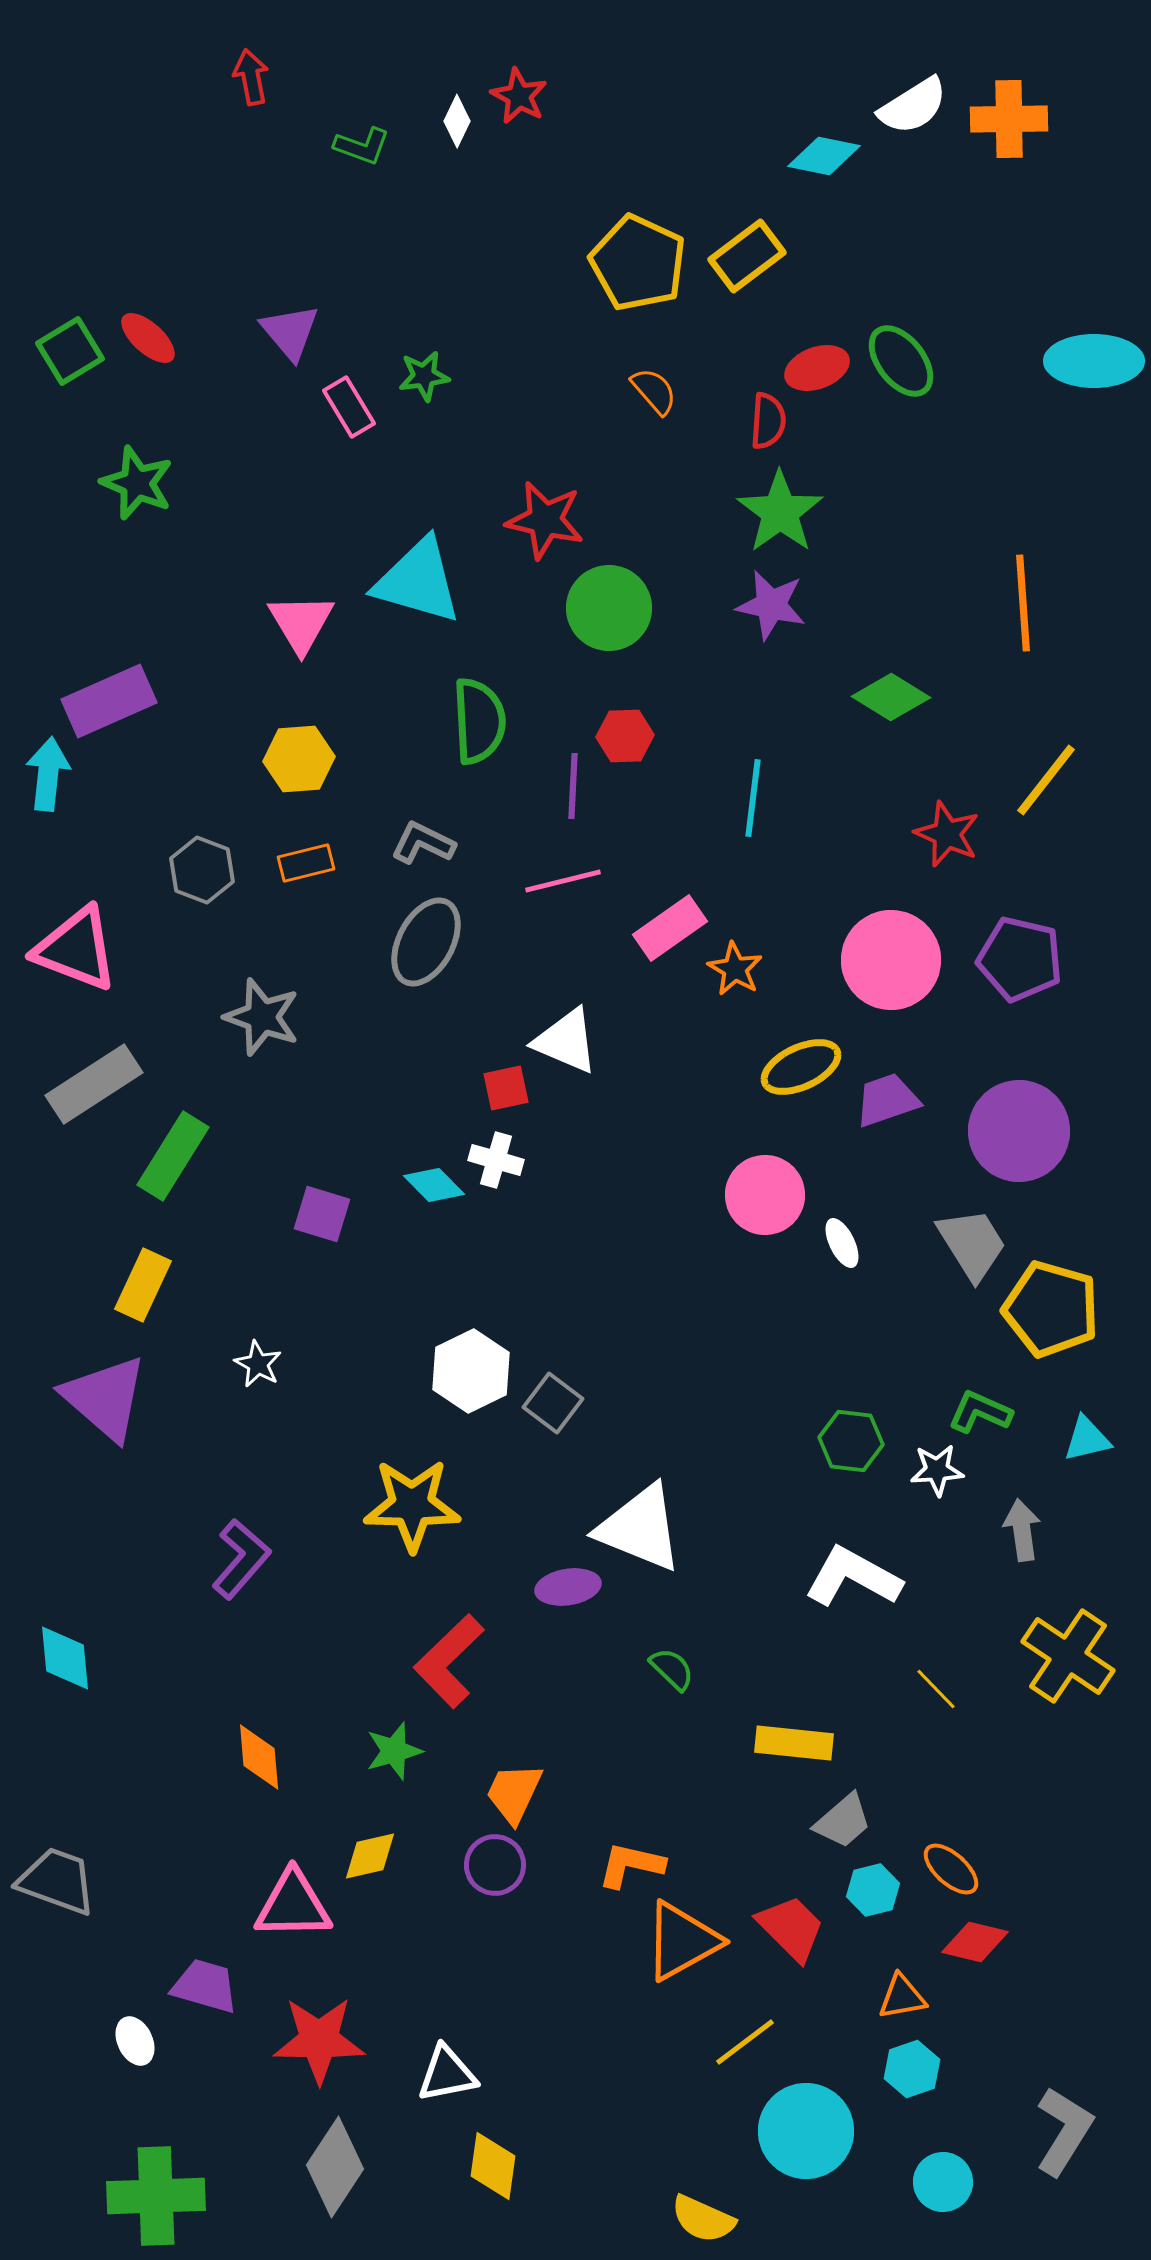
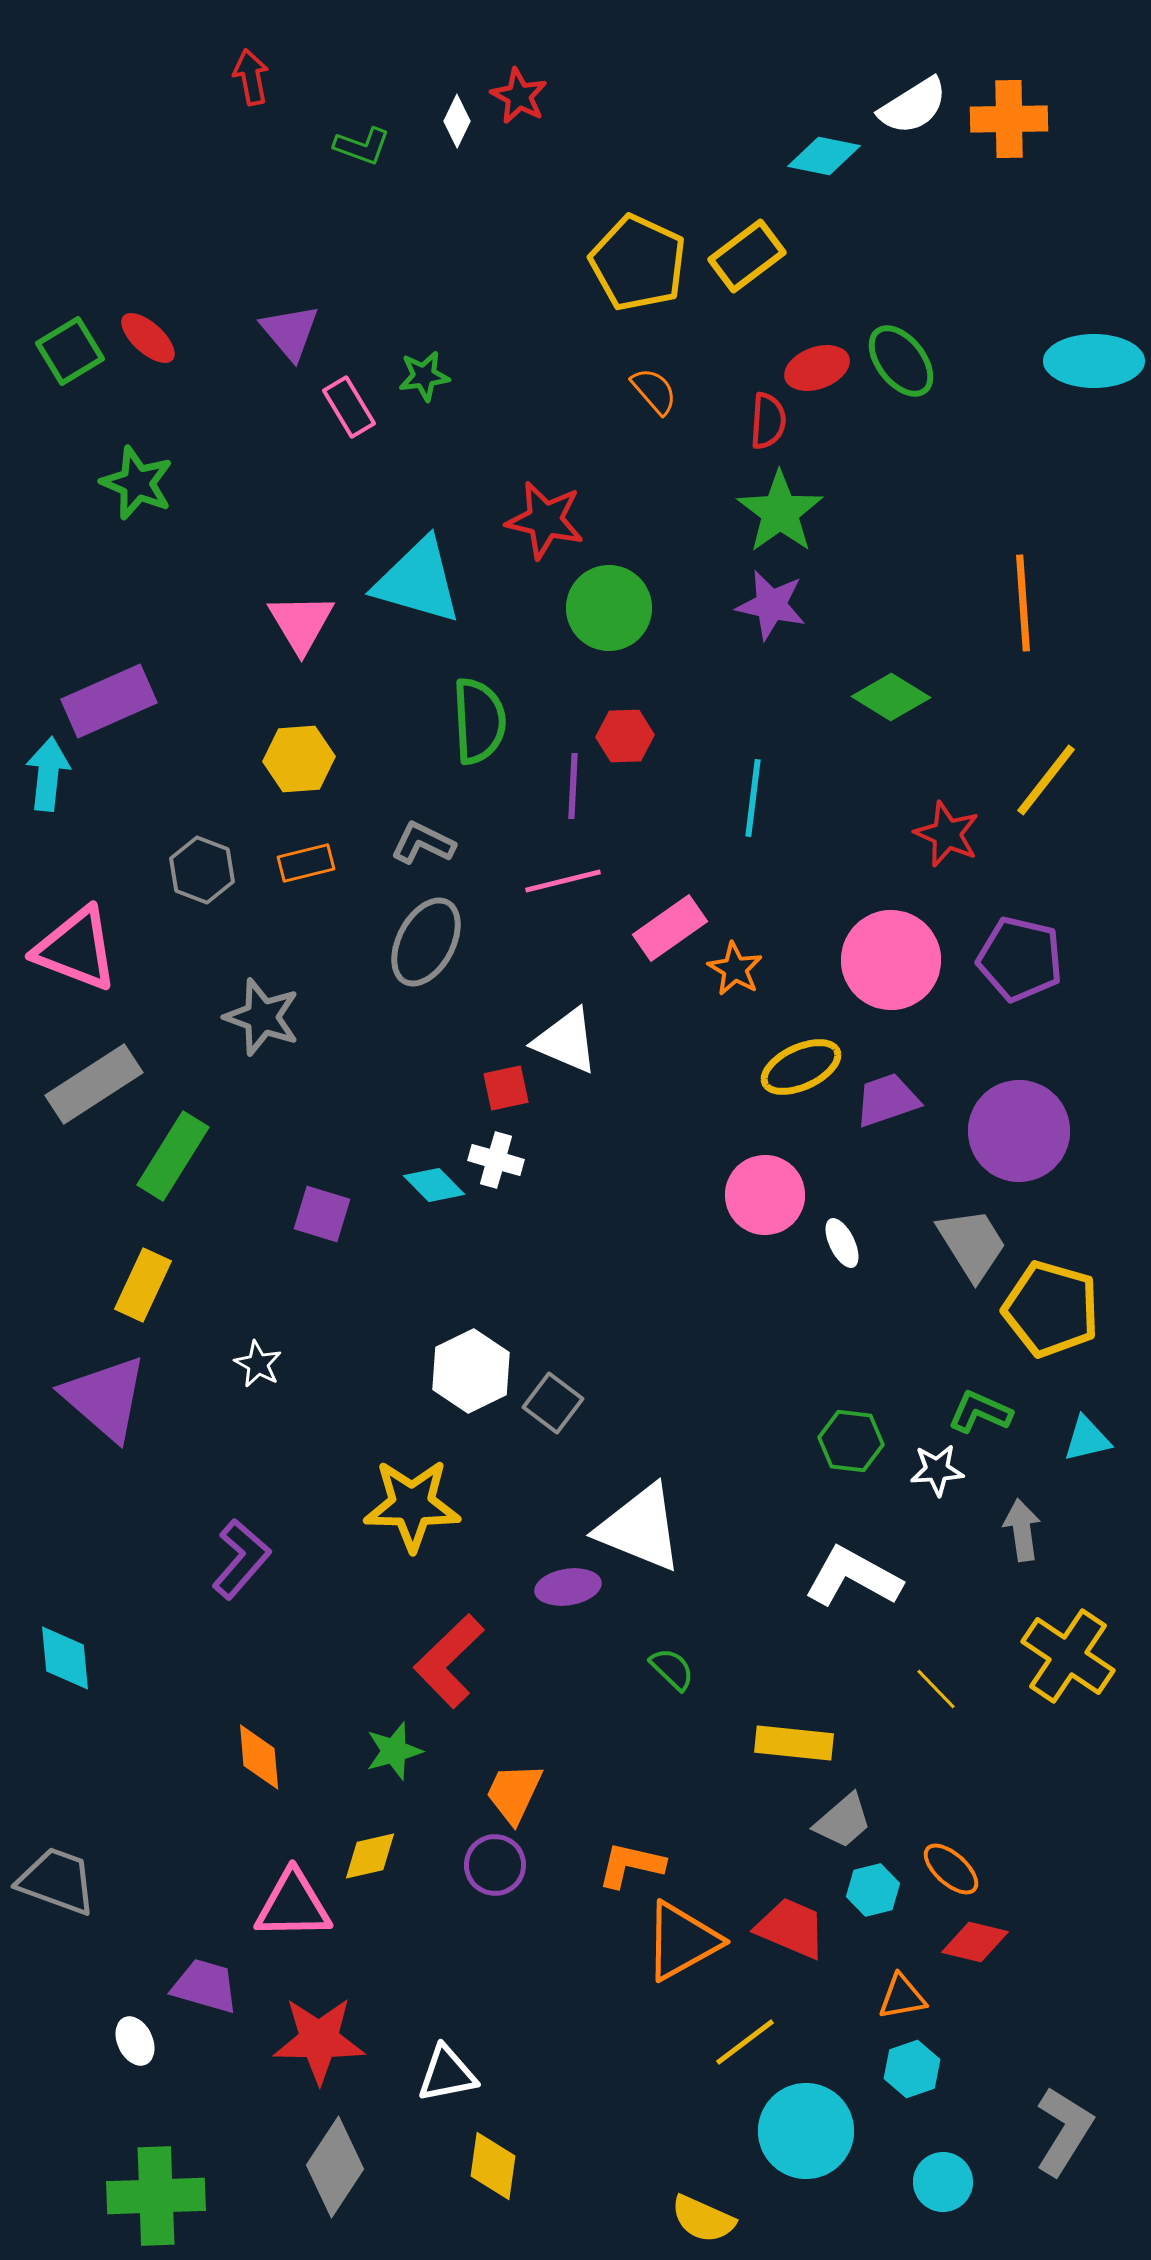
red trapezoid at (791, 1928): rotated 22 degrees counterclockwise
